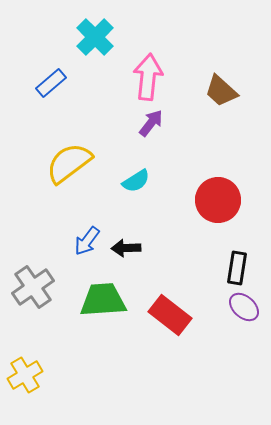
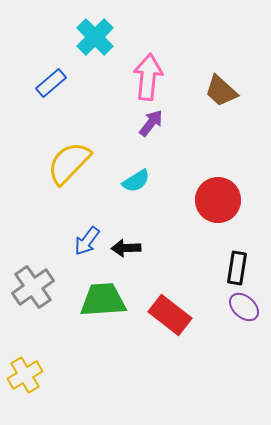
yellow semicircle: rotated 9 degrees counterclockwise
